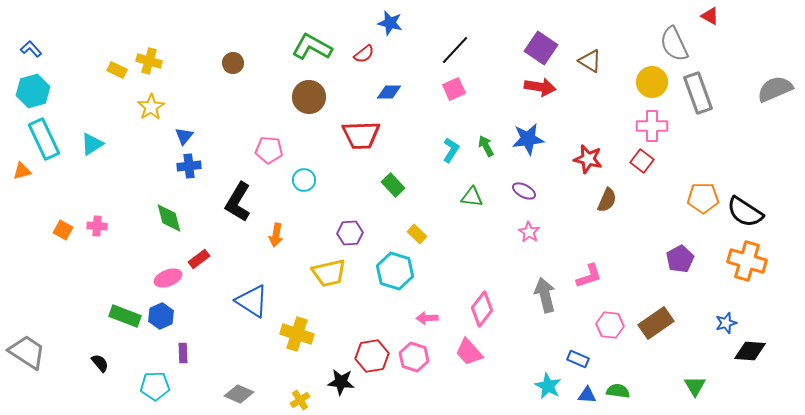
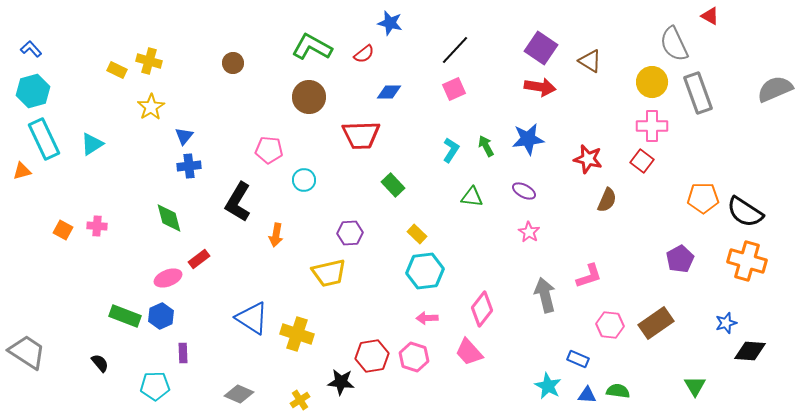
cyan hexagon at (395, 271): moved 30 px right; rotated 24 degrees counterclockwise
blue triangle at (252, 301): moved 17 px down
